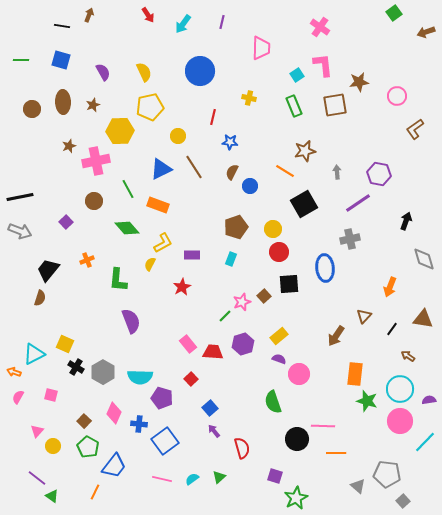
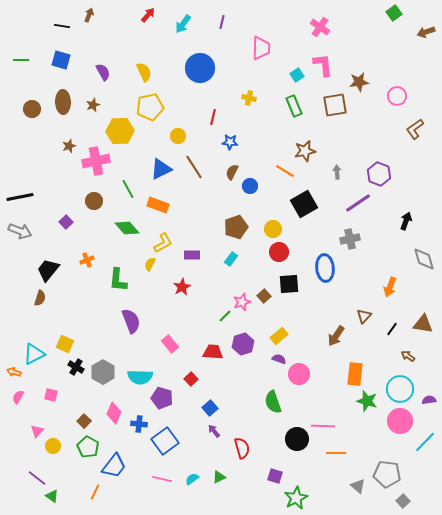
red arrow at (148, 15): rotated 105 degrees counterclockwise
blue circle at (200, 71): moved 3 px up
purple hexagon at (379, 174): rotated 10 degrees clockwise
cyan rectangle at (231, 259): rotated 16 degrees clockwise
brown triangle at (423, 319): moved 5 px down
pink rectangle at (188, 344): moved 18 px left
green triangle at (219, 477): rotated 16 degrees clockwise
